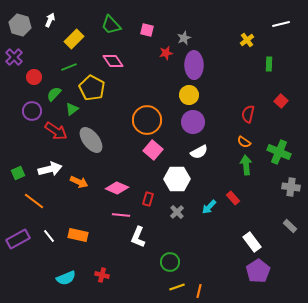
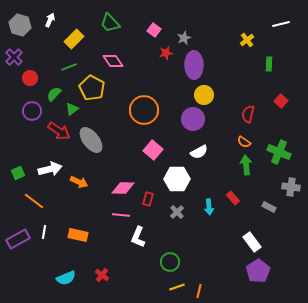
green trapezoid at (111, 25): moved 1 px left, 2 px up
pink square at (147, 30): moved 7 px right; rotated 24 degrees clockwise
red circle at (34, 77): moved 4 px left, 1 px down
yellow circle at (189, 95): moved 15 px right
orange circle at (147, 120): moved 3 px left, 10 px up
purple circle at (193, 122): moved 3 px up
red arrow at (56, 131): moved 3 px right
pink diamond at (117, 188): moved 6 px right; rotated 20 degrees counterclockwise
cyan arrow at (209, 207): rotated 49 degrees counterclockwise
gray rectangle at (290, 226): moved 21 px left, 19 px up; rotated 16 degrees counterclockwise
white line at (49, 236): moved 5 px left, 4 px up; rotated 48 degrees clockwise
red cross at (102, 275): rotated 24 degrees clockwise
